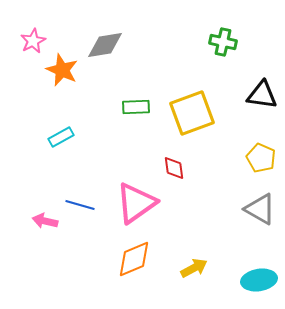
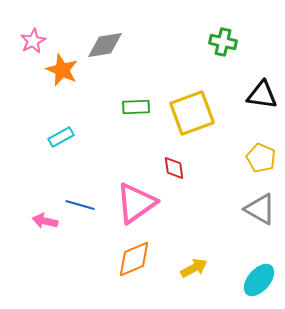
cyan ellipse: rotated 40 degrees counterclockwise
